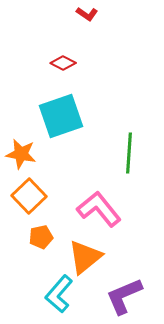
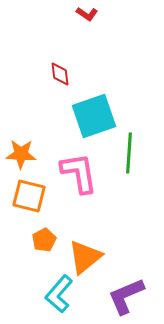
red diamond: moved 3 px left, 11 px down; rotated 55 degrees clockwise
cyan square: moved 33 px right
orange star: rotated 8 degrees counterclockwise
orange square: rotated 32 degrees counterclockwise
pink L-shape: moved 20 px left, 36 px up; rotated 30 degrees clockwise
orange pentagon: moved 3 px right, 3 px down; rotated 15 degrees counterclockwise
purple L-shape: moved 2 px right
